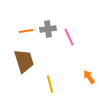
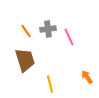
orange line: rotated 64 degrees clockwise
brown trapezoid: moved 1 px right, 1 px up
orange arrow: moved 2 px left
